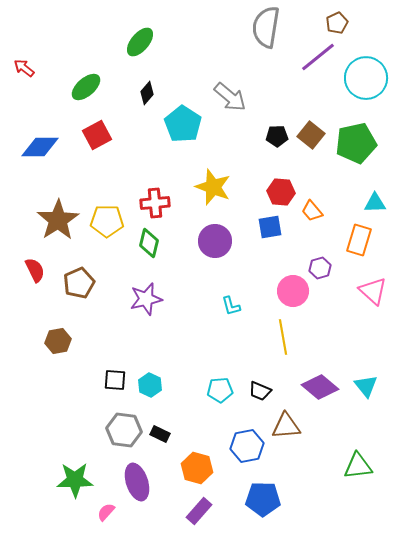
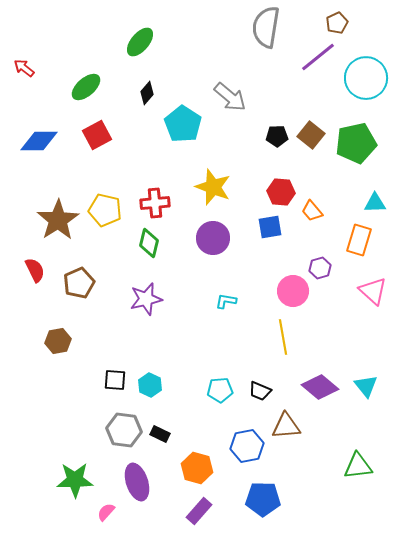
blue diamond at (40, 147): moved 1 px left, 6 px up
yellow pentagon at (107, 221): moved 2 px left, 11 px up; rotated 12 degrees clockwise
purple circle at (215, 241): moved 2 px left, 3 px up
cyan L-shape at (231, 306): moved 5 px left, 5 px up; rotated 115 degrees clockwise
